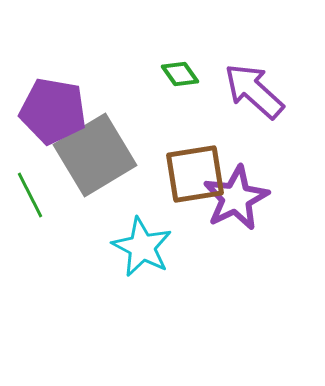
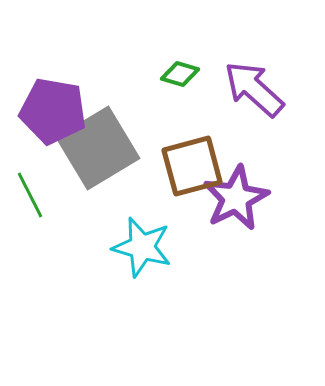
green diamond: rotated 39 degrees counterclockwise
purple arrow: moved 2 px up
gray square: moved 3 px right, 7 px up
brown square: moved 3 px left, 8 px up; rotated 6 degrees counterclockwise
cyan star: rotated 12 degrees counterclockwise
